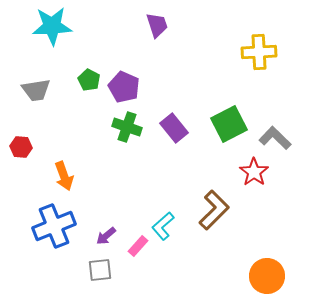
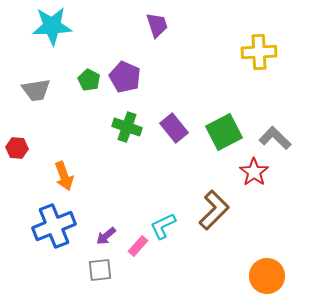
purple pentagon: moved 1 px right, 10 px up
green square: moved 5 px left, 8 px down
red hexagon: moved 4 px left, 1 px down
cyan L-shape: rotated 16 degrees clockwise
